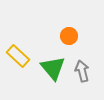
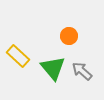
gray arrow: rotated 35 degrees counterclockwise
